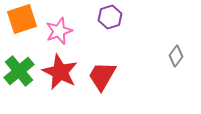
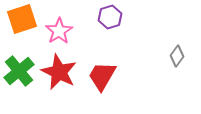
pink star: rotated 12 degrees counterclockwise
gray diamond: moved 1 px right
red star: moved 1 px left
